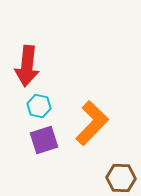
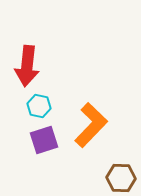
orange L-shape: moved 1 px left, 2 px down
